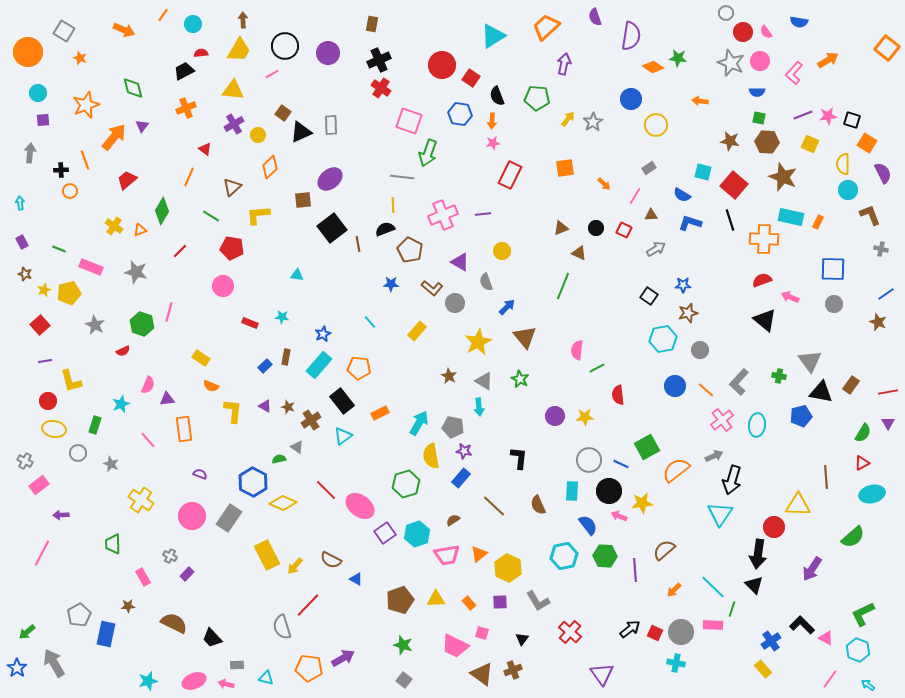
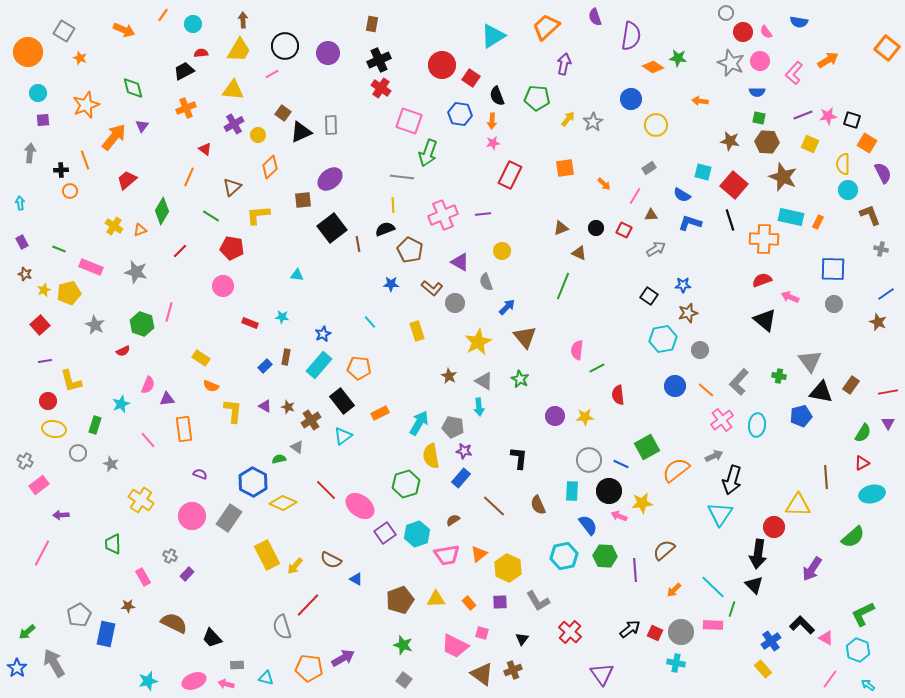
yellow rectangle at (417, 331): rotated 60 degrees counterclockwise
